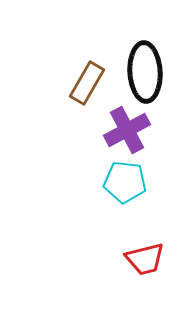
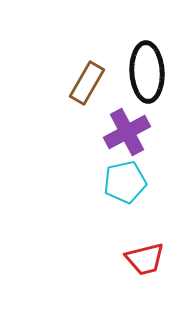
black ellipse: moved 2 px right
purple cross: moved 2 px down
cyan pentagon: rotated 18 degrees counterclockwise
